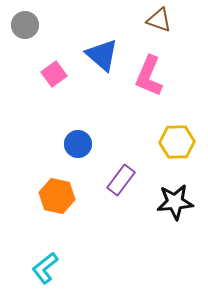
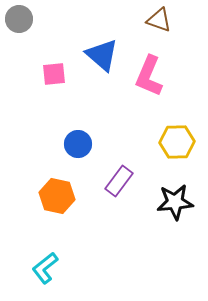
gray circle: moved 6 px left, 6 px up
pink square: rotated 30 degrees clockwise
purple rectangle: moved 2 px left, 1 px down
